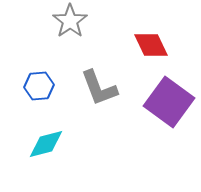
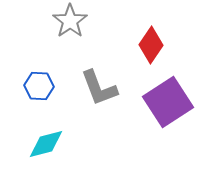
red diamond: rotated 60 degrees clockwise
blue hexagon: rotated 8 degrees clockwise
purple square: moved 1 px left; rotated 21 degrees clockwise
